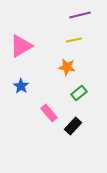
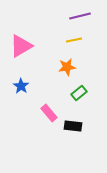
purple line: moved 1 px down
orange star: rotated 18 degrees counterclockwise
black rectangle: rotated 54 degrees clockwise
